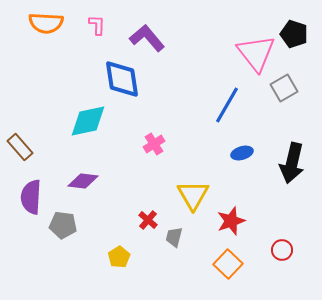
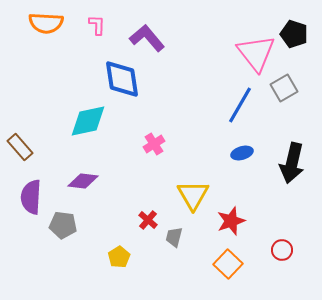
blue line: moved 13 px right
